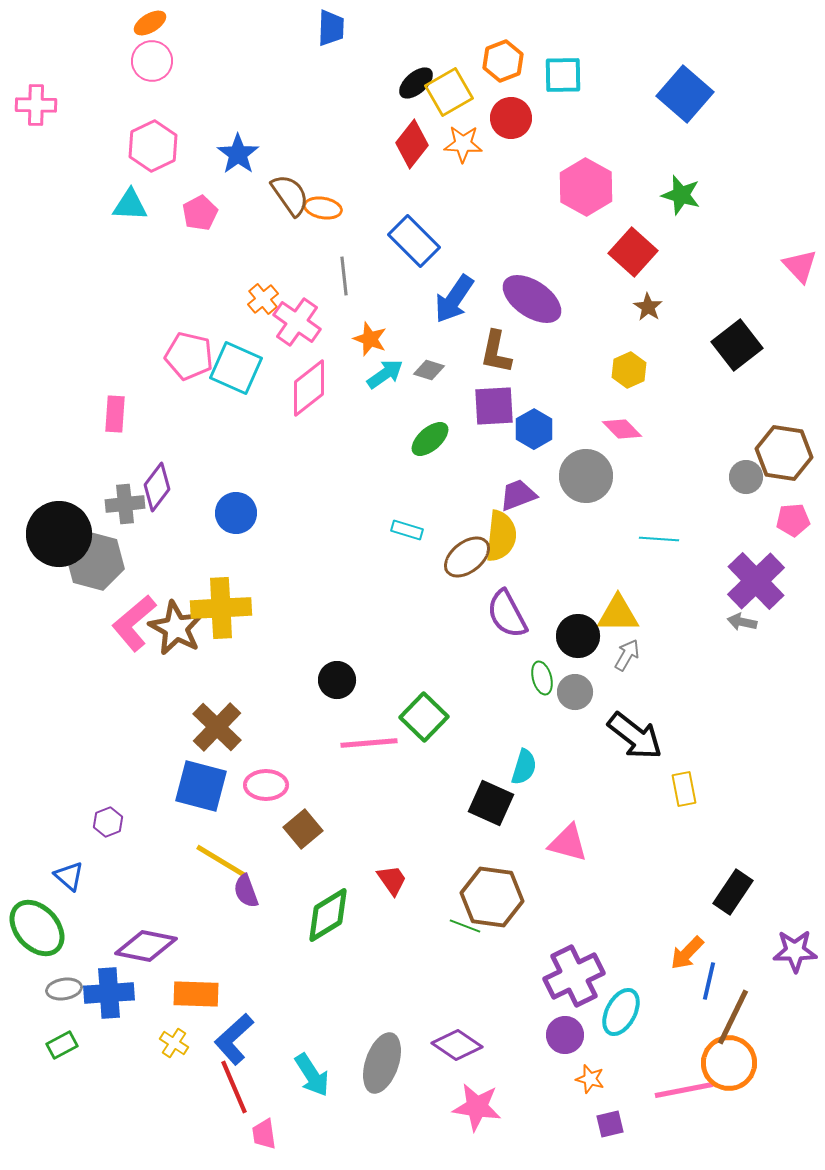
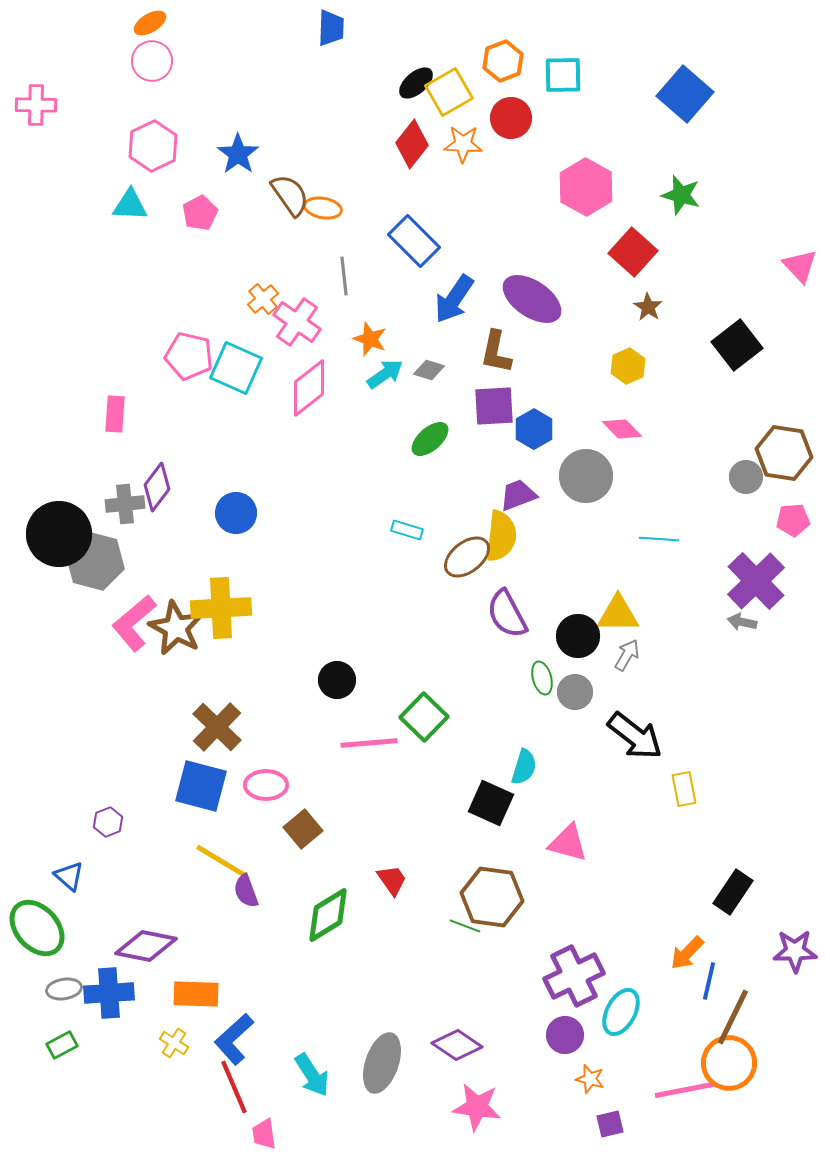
yellow hexagon at (629, 370): moved 1 px left, 4 px up
